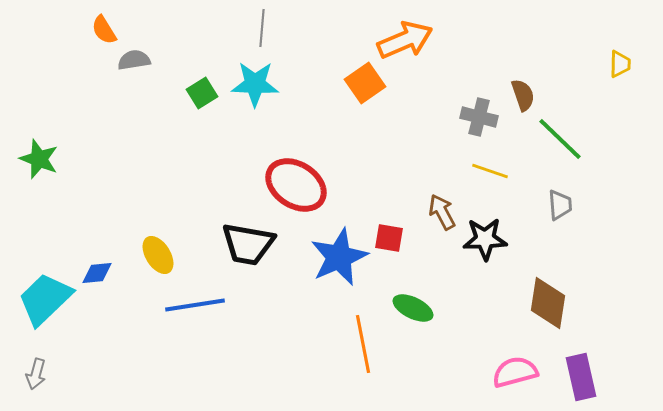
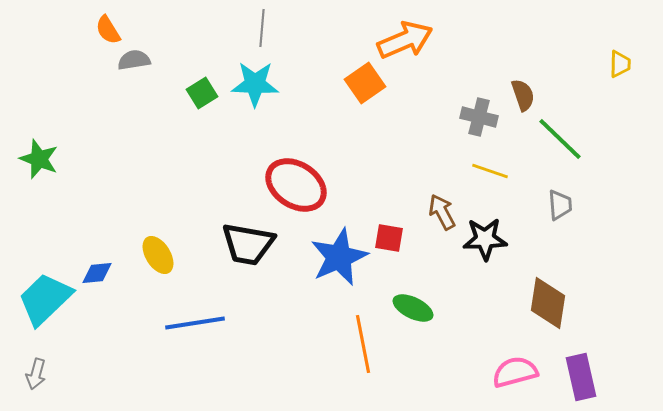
orange semicircle: moved 4 px right
blue line: moved 18 px down
